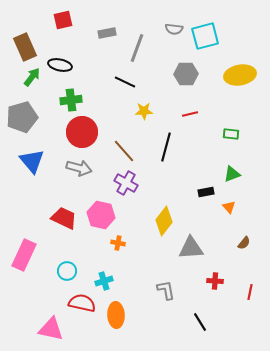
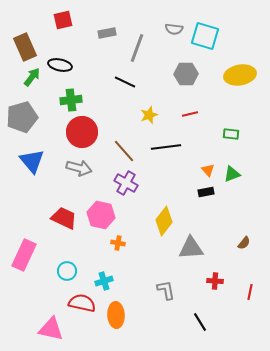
cyan square at (205, 36): rotated 32 degrees clockwise
yellow star at (144, 111): moved 5 px right, 4 px down; rotated 18 degrees counterclockwise
black line at (166, 147): rotated 68 degrees clockwise
orange triangle at (229, 207): moved 21 px left, 37 px up
